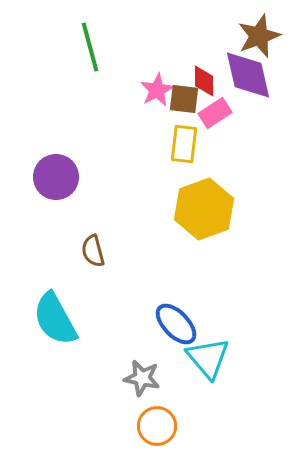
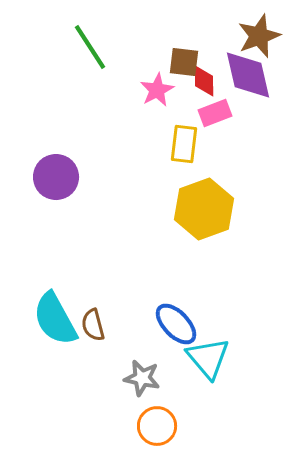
green line: rotated 18 degrees counterclockwise
brown square: moved 37 px up
pink rectangle: rotated 12 degrees clockwise
brown semicircle: moved 74 px down
